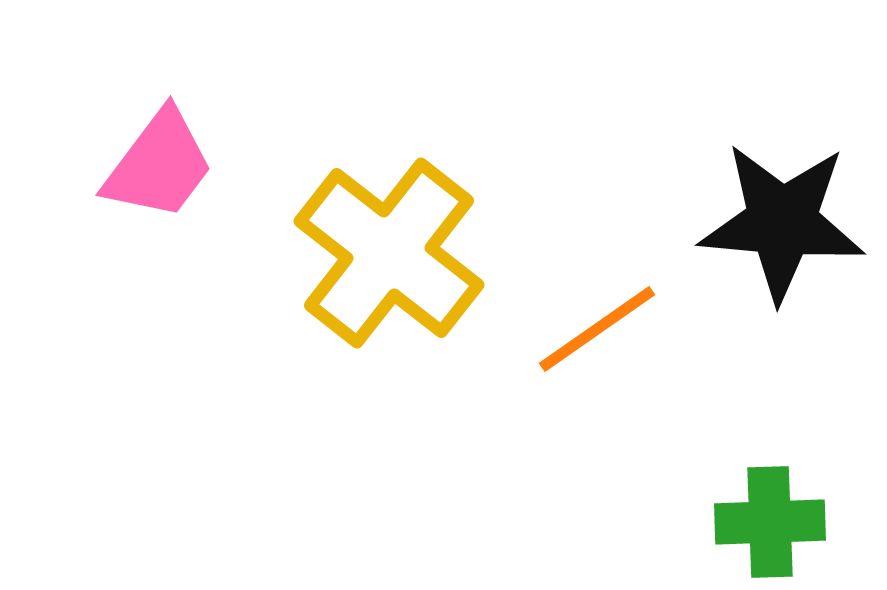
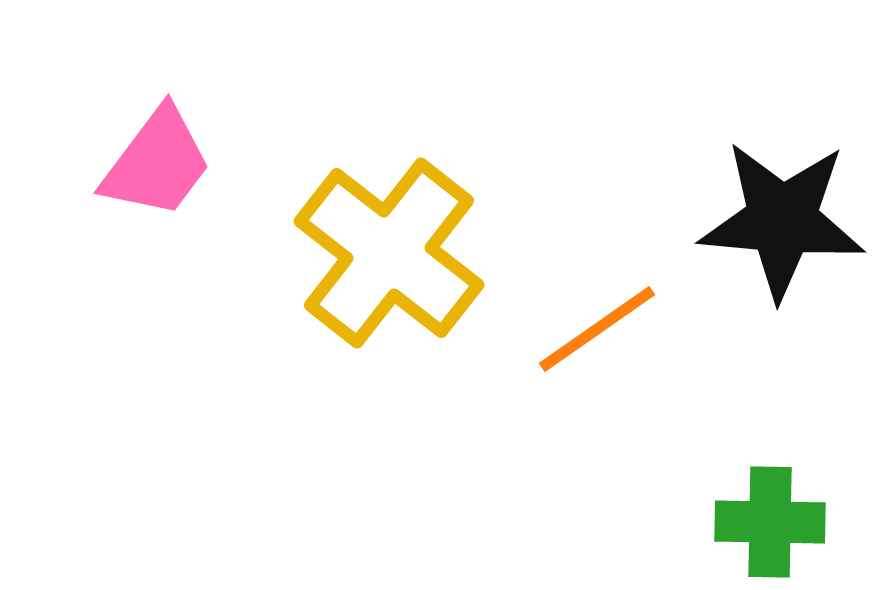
pink trapezoid: moved 2 px left, 2 px up
black star: moved 2 px up
green cross: rotated 3 degrees clockwise
